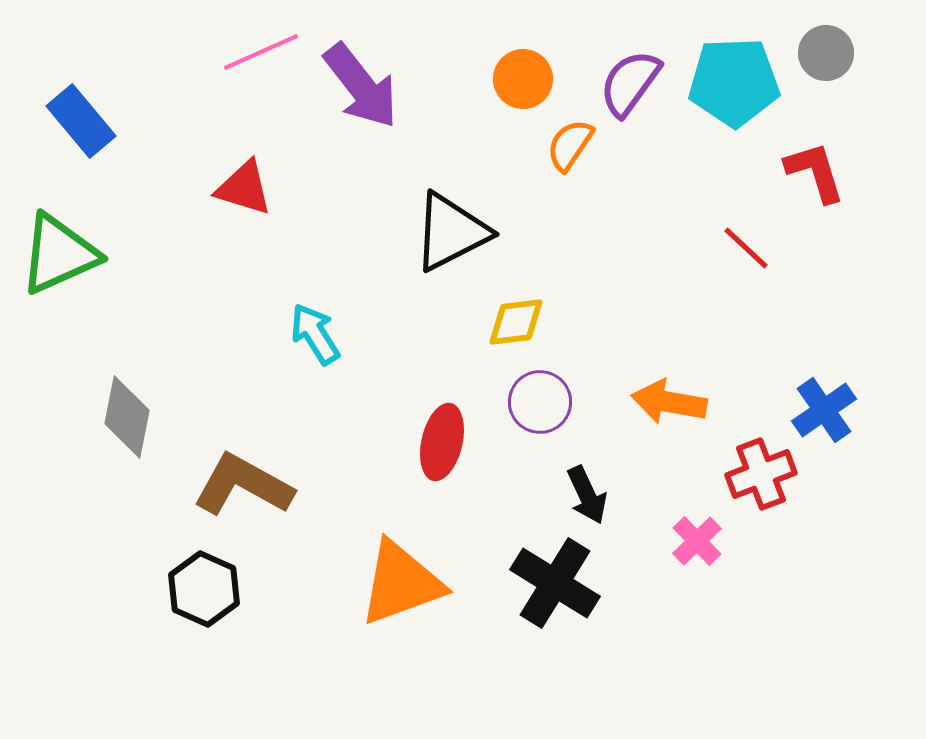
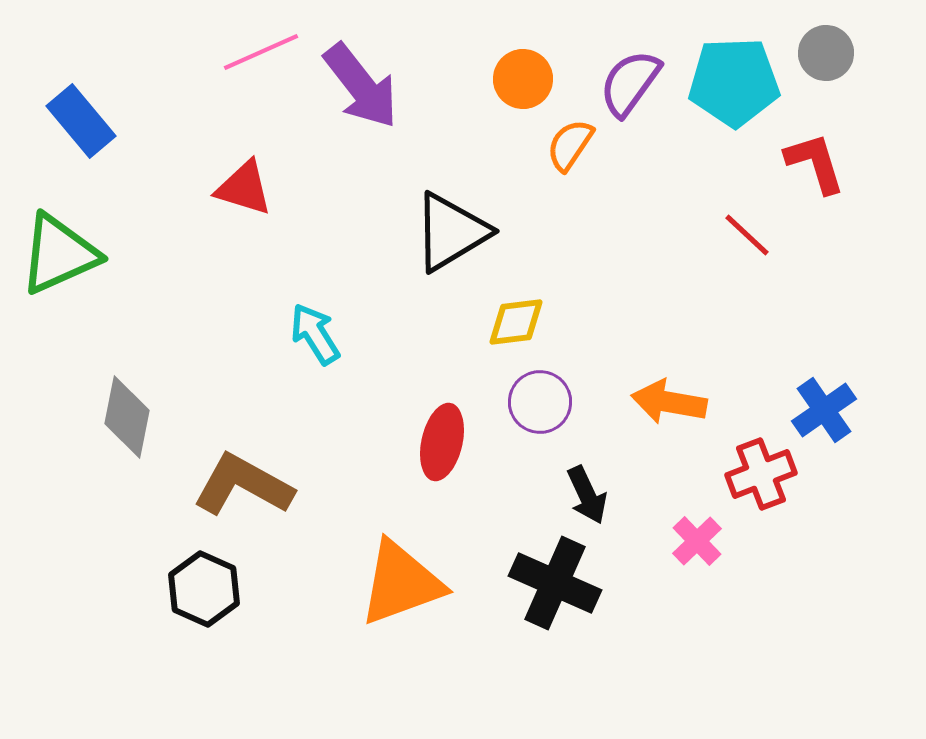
red L-shape: moved 9 px up
black triangle: rotated 4 degrees counterclockwise
red line: moved 1 px right, 13 px up
black cross: rotated 8 degrees counterclockwise
